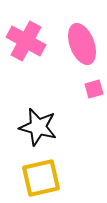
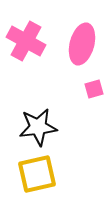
pink ellipse: rotated 36 degrees clockwise
black star: rotated 21 degrees counterclockwise
yellow square: moved 4 px left, 4 px up
